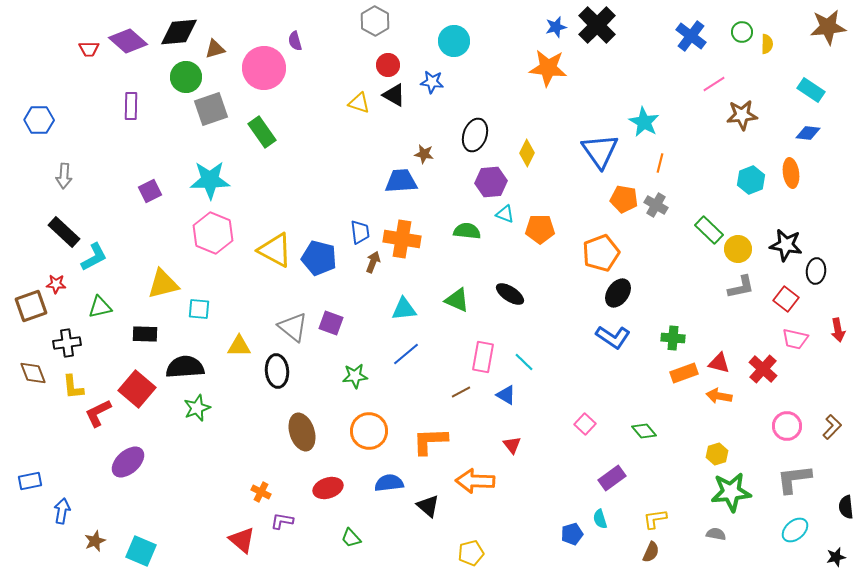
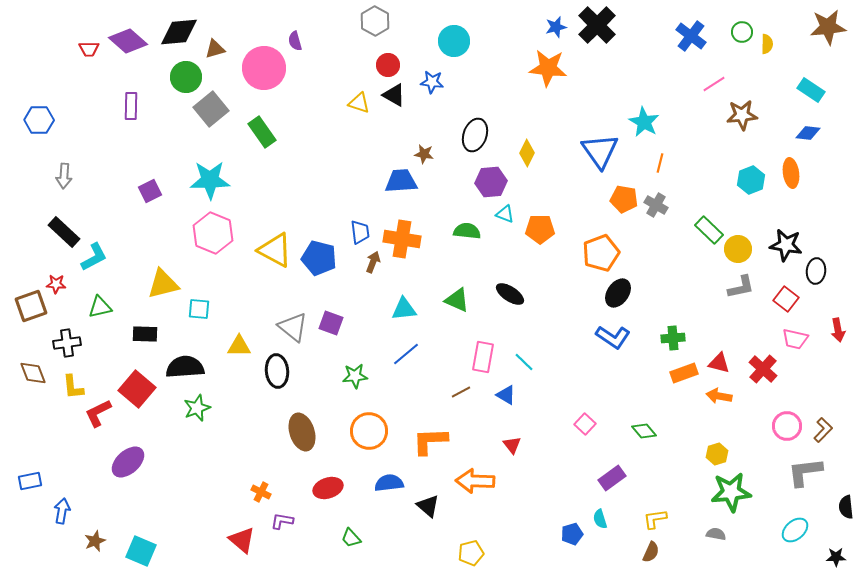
gray square at (211, 109): rotated 20 degrees counterclockwise
green cross at (673, 338): rotated 10 degrees counterclockwise
brown L-shape at (832, 427): moved 9 px left, 3 px down
gray L-shape at (794, 479): moved 11 px right, 7 px up
black star at (836, 557): rotated 12 degrees clockwise
